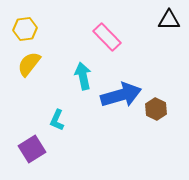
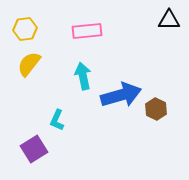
pink rectangle: moved 20 px left, 6 px up; rotated 52 degrees counterclockwise
purple square: moved 2 px right
